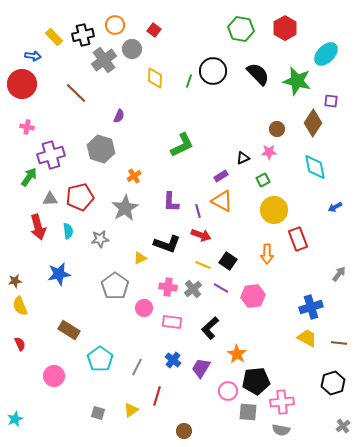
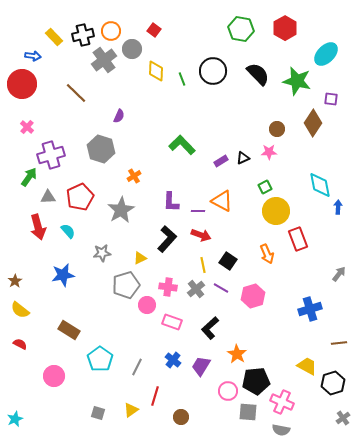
orange circle at (115, 25): moved 4 px left, 6 px down
yellow diamond at (155, 78): moved 1 px right, 7 px up
green line at (189, 81): moved 7 px left, 2 px up; rotated 40 degrees counterclockwise
purple square at (331, 101): moved 2 px up
pink cross at (27, 127): rotated 32 degrees clockwise
green L-shape at (182, 145): rotated 108 degrees counterclockwise
cyan diamond at (315, 167): moved 5 px right, 18 px down
purple rectangle at (221, 176): moved 15 px up
green square at (263, 180): moved 2 px right, 7 px down
red pentagon at (80, 197): rotated 12 degrees counterclockwise
gray triangle at (50, 199): moved 2 px left, 2 px up
blue arrow at (335, 207): moved 3 px right; rotated 120 degrees clockwise
gray star at (125, 208): moved 4 px left, 2 px down
yellow circle at (274, 210): moved 2 px right, 1 px down
purple line at (198, 211): rotated 72 degrees counterclockwise
cyan semicircle at (68, 231): rotated 35 degrees counterclockwise
gray star at (100, 239): moved 2 px right, 14 px down
black L-shape at (167, 244): moved 5 px up; rotated 68 degrees counterclockwise
orange arrow at (267, 254): rotated 24 degrees counterclockwise
yellow line at (203, 265): rotated 56 degrees clockwise
blue star at (59, 274): moved 4 px right, 1 px down
brown star at (15, 281): rotated 24 degrees counterclockwise
gray pentagon at (115, 286): moved 11 px right, 1 px up; rotated 20 degrees clockwise
gray cross at (193, 289): moved 3 px right
pink hexagon at (253, 296): rotated 10 degrees counterclockwise
yellow semicircle at (20, 306): moved 4 px down; rotated 30 degrees counterclockwise
blue cross at (311, 307): moved 1 px left, 2 px down
pink circle at (144, 308): moved 3 px right, 3 px up
pink rectangle at (172, 322): rotated 12 degrees clockwise
yellow trapezoid at (307, 338): moved 28 px down
brown line at (339, 343): rotated 14 degrees counterclockwise
red semicircle at (20, 344): rotated 40 degrees counterclockwise
purple trapezoid at (201, 368): moved 2 px up
red line at (157, 396): moved 2 px left
pink cross at (282, 402): rotated 30 degrees clockwise
gray cross at (343, 426): moved 8 px up
brown circle at (184, 431): moved 3 px left, 14 px up
